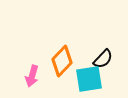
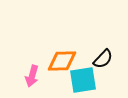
orange diamond: rotated 44 degrees clockwise
cyan square: moved 6 px left, 1 px down
